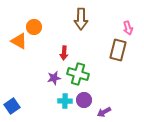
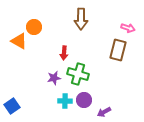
pink arrow: rotated 56 degrees counterclockwise
